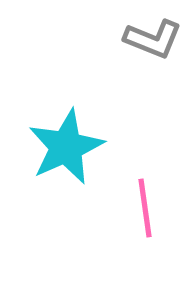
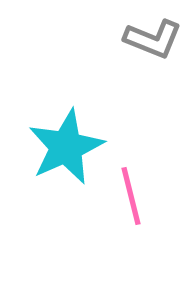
pink line: moved 14 px left, 12 px up; rotated 6 degrees counterclockwise
